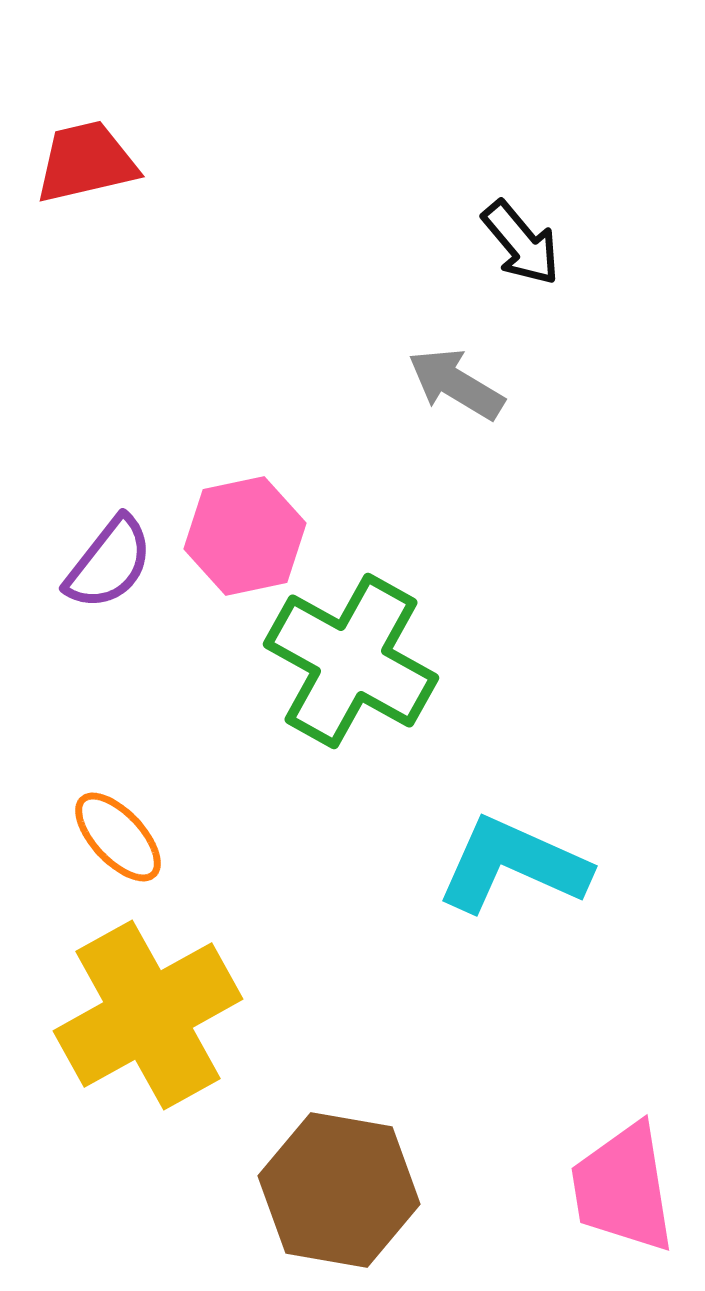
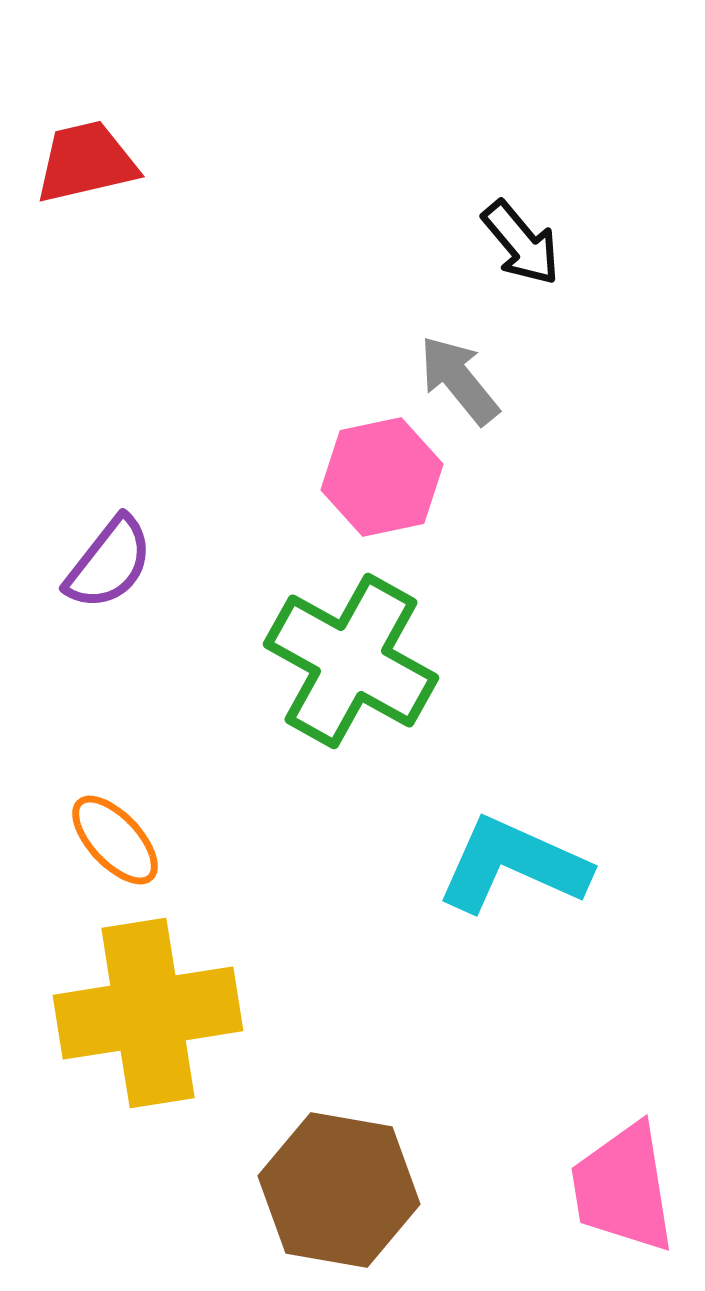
gray arrow: moved 3 px right, 4 px up; rotated 20 degrees clockwise
pink hexagon: moved 137 px right, 59 px up
orange ellipse: moved 3 px left, 3 px down
yellow cross: moved 2 px up; rotated 20 degrees clockwise
